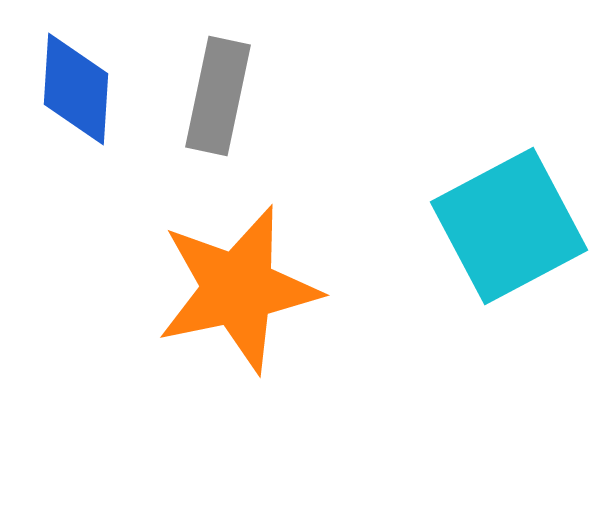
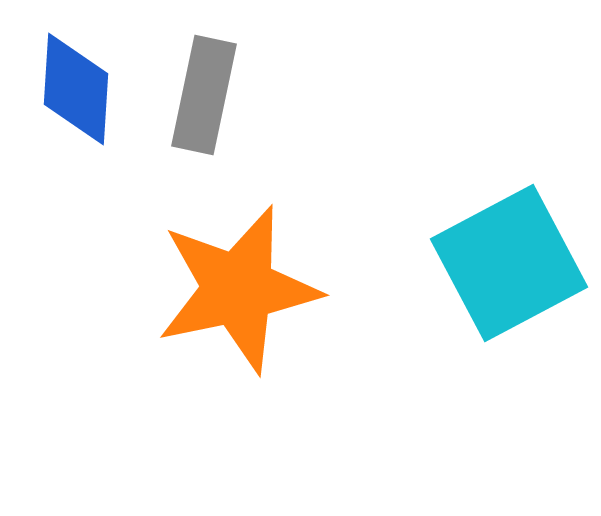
gray rectangle: moved 14 px left, 1 px up
cyan square: moved 37 px down
